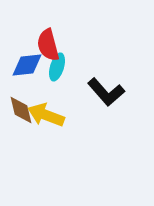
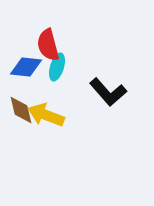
blue diamond: moved 1 px left, 2 px down; rotated 12 degrees clockwise
black L-shape: moved 2 px right
